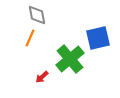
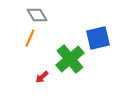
gray diamond: rotated 20 degrees counterclockwise
